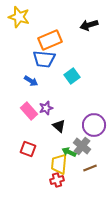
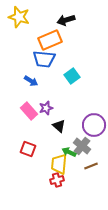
black arrow: moved 23 px left, 5 px up
brown line: moved 1 px right, 2 px up
